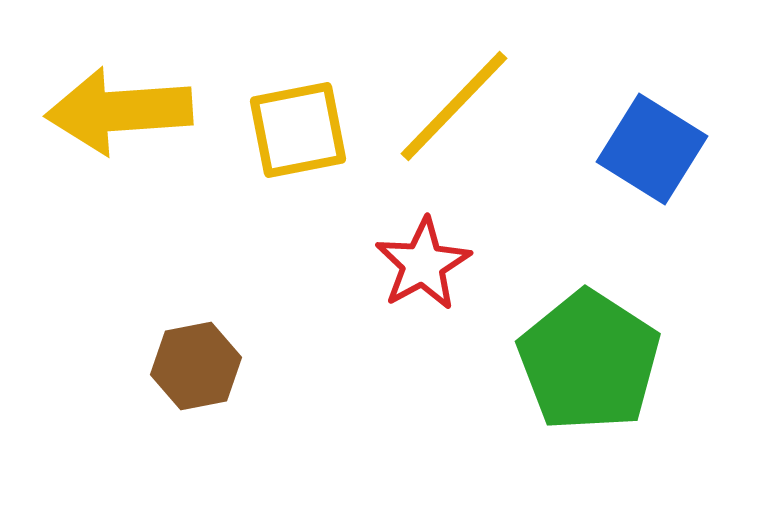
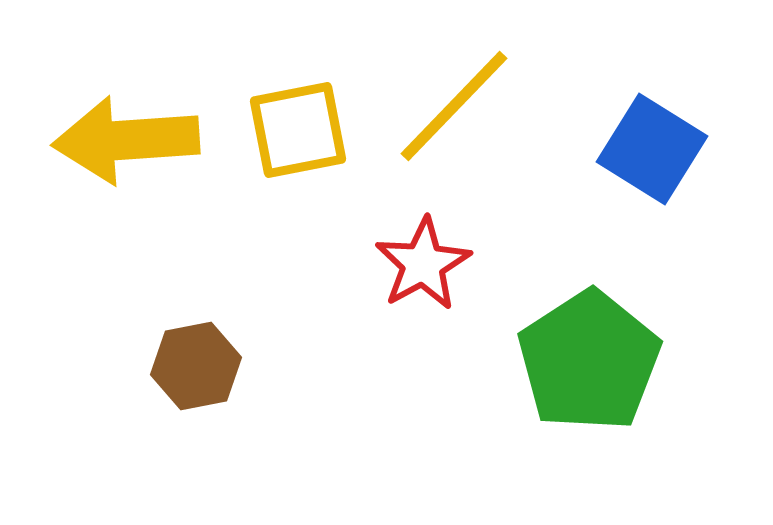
yellow arrow: moved 7 px right, 29 px down
green pentagon: rotated 6 degrees clockwise
